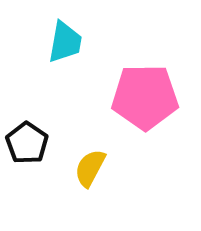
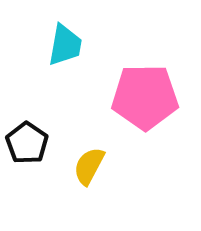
cyan trapezoid: moved 3 px down
yellow semicircle: moved 1 px left, 2 px up
